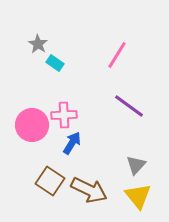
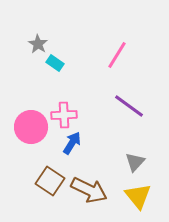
pink circle: moved 1 px left, 2 px down
gray triangle: moved 1 px left, 3 px up
